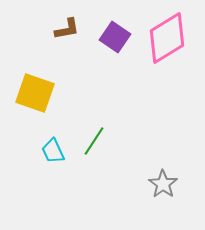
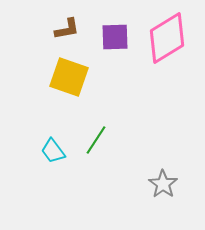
purple square: rotated 36 degrees counterclockwise
yellow square: moved 34 px right, 16 px up
green line: moved 2 px right, 1 px up
cyan trapezoid: rotated 12 degrees counterclockwise
